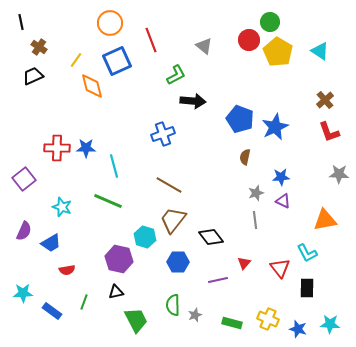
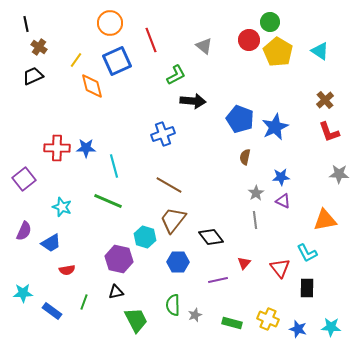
black line at (21, 22): moved 5 px right, 2 px down
gray star at (256, 193): rotated 14 degrees counterclockwise
cyan star at (330, 324): moved 1 px right, 3 px down
